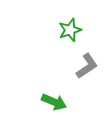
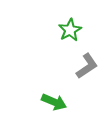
green star: rotated 10 degrees counterclockwise
